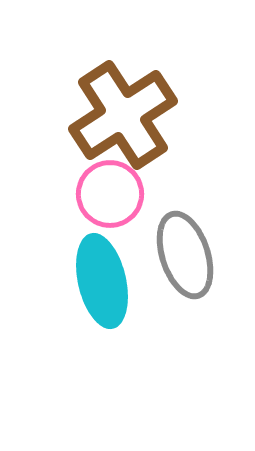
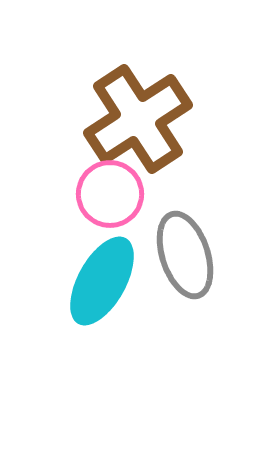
brown cross: moved 15 px right, 4 px down
cyan ellipse: rotated 42 degrees clockwise
